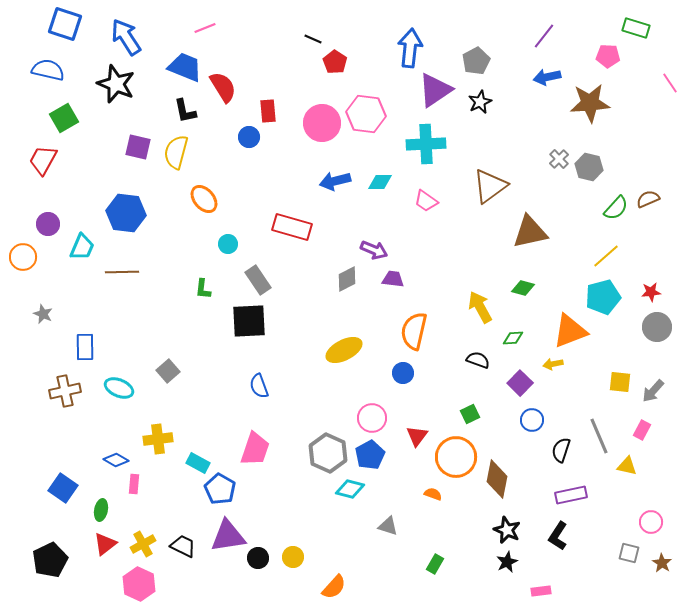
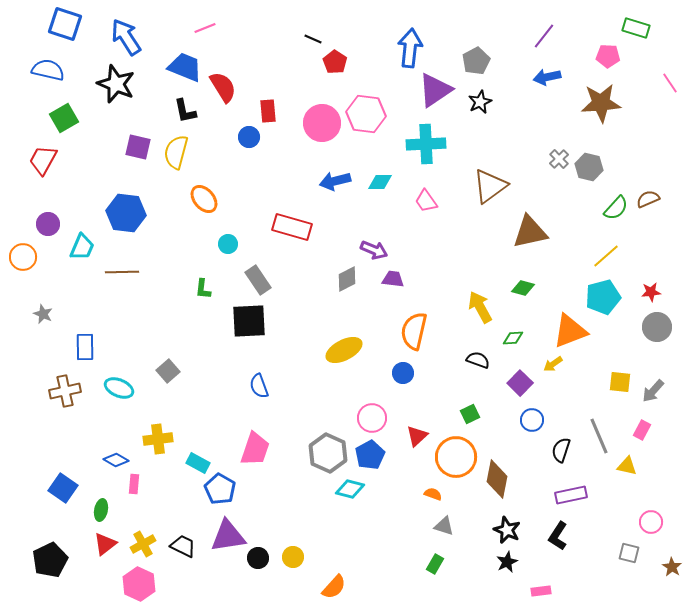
brown star at (590, 103): moved 11 px right
pink trapezoid at (426, 201): rotated 20 degrees clockwise
yellow arrow at (553, 364): rotated 24 degrees counterclockwise
red triangle at (417, 436): rotated 10 degrees clockwise
gray triangle at (388, 526): moved 56 px right
brown star at (662, 563): moved 10 px right, 4 px down
